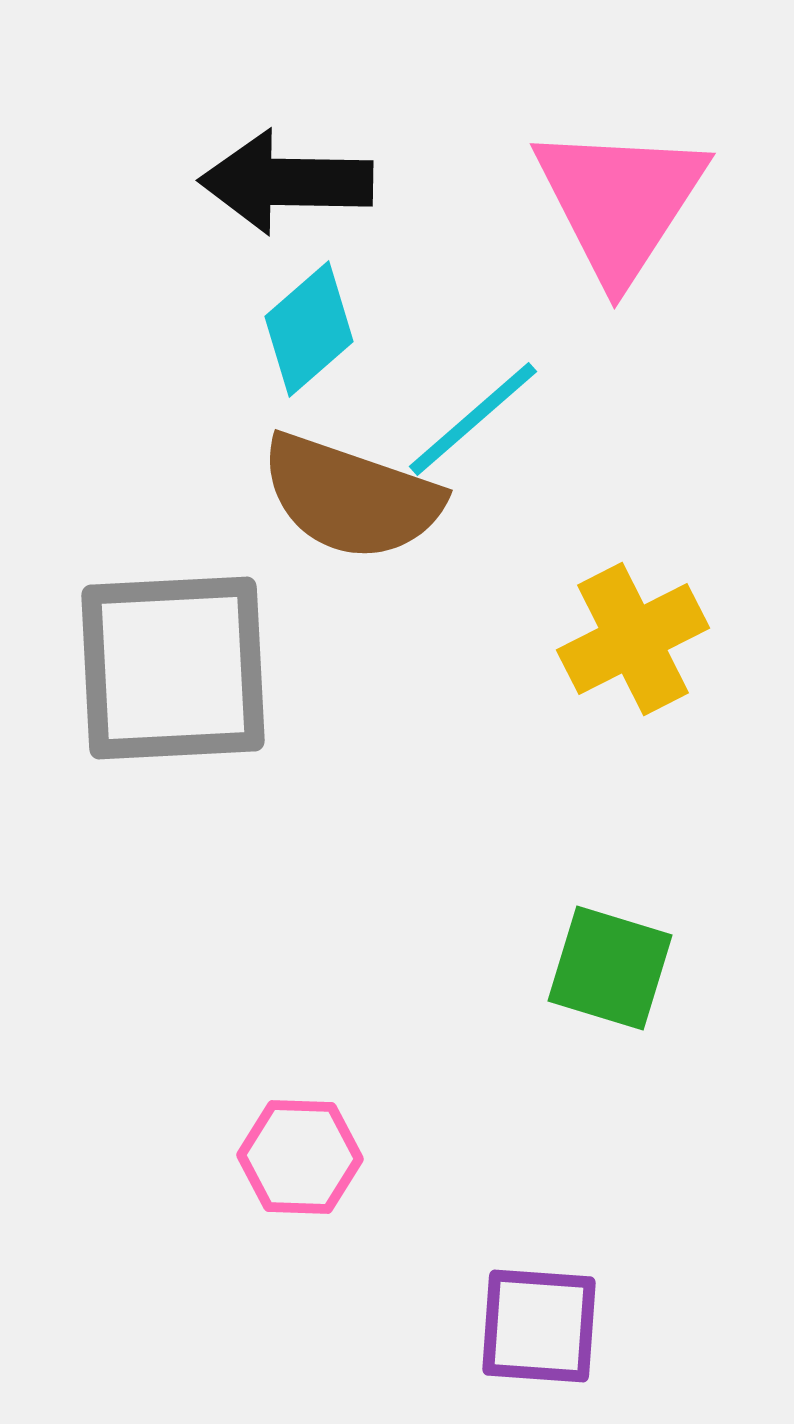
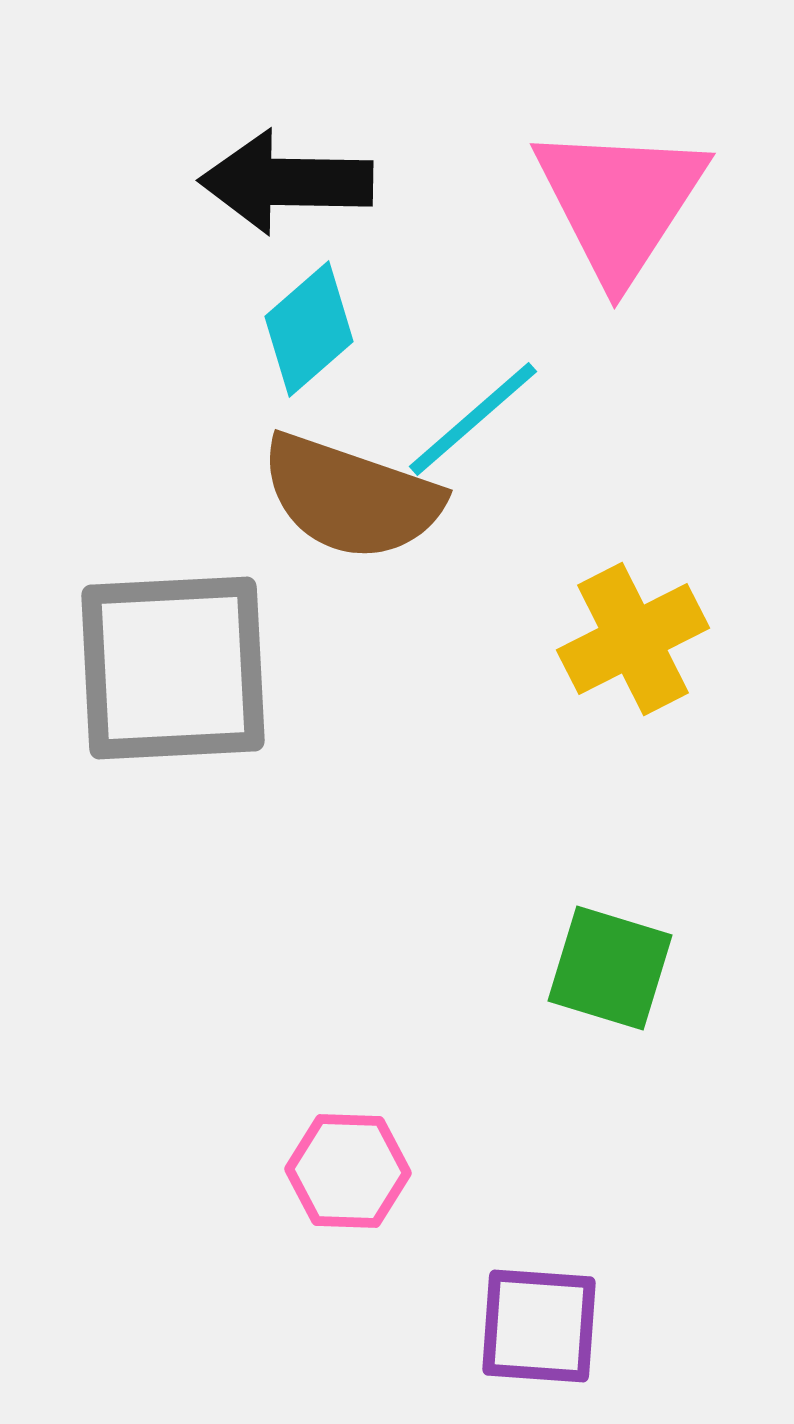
pink hexagon: moved 48 px right, 14 px down
